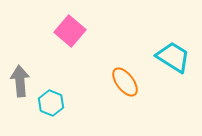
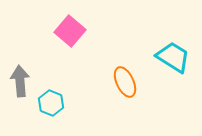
orange ellipse: rotated 12 degrees clockwise
